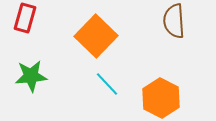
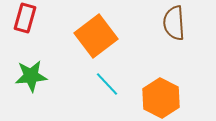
brown semicircle: moved 2 px down
orange square: rotated 9 degrees clockwise
